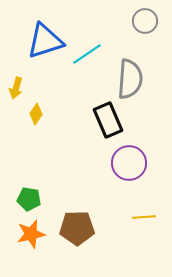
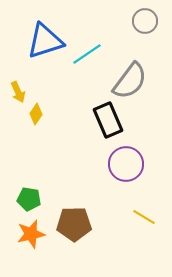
gray semicircle: moved 2 px down; rotated 33 degrees clockwise
yellow arrow: moved 2 px right, 4 px down; rotated 40 degrees counterclockwise
purple circle: moved 3 px left, 1 px down
yellow line: rotated 35 degrees clockwise
brown pentagon: moved 3 px left, 4 px up
